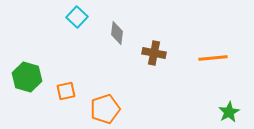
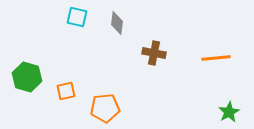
cyan square: rotated 30 degrees counterclockwise
gray diamond: moved 10 px up
orange line: moved 3 px right
orange pentagon: moved 1 px up; rotated 12 degrees clockwise
